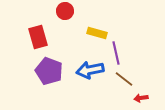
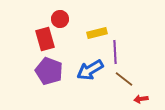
red circle: moved 5 px left, 8 px down
yellow rectangle: rotated 30 degrees counterclockwise
red rectangle: moved 7 px right, 2 px down
purple line: moved 1 px left, 1 px up; rotated 10 degrees clockwise
blue arrow: rotated 20 degrees counterclockwise
red arrow: moved 1 px down
